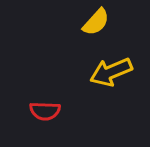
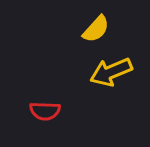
yellow semicircle: moved 7 px down
